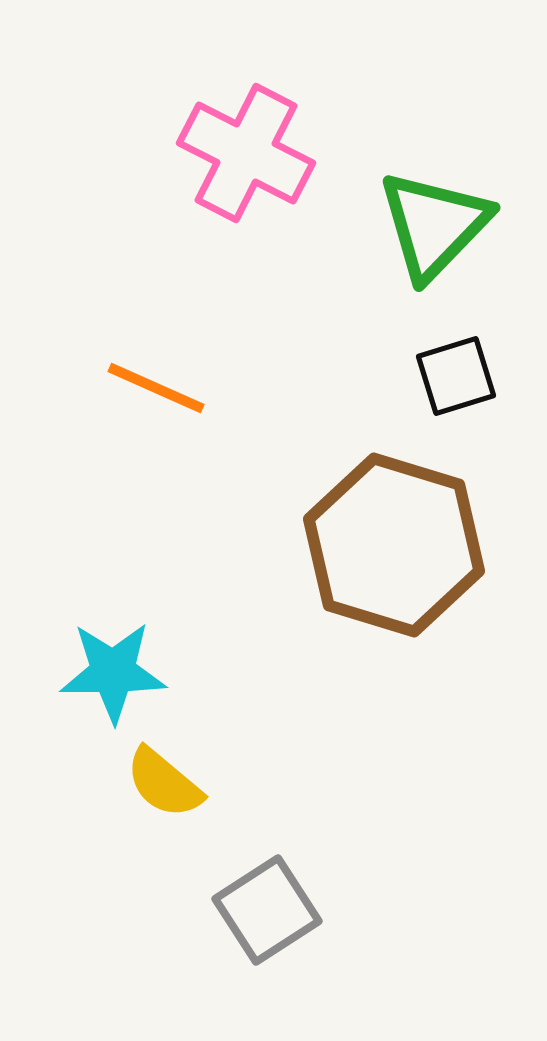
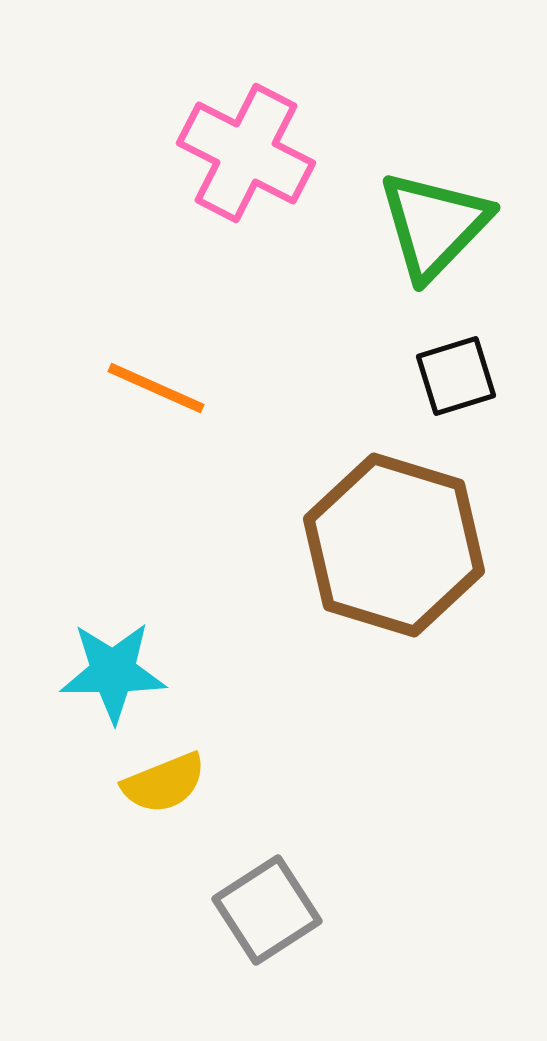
yellow semicircle: rotated 62 degrees counterclockwise
